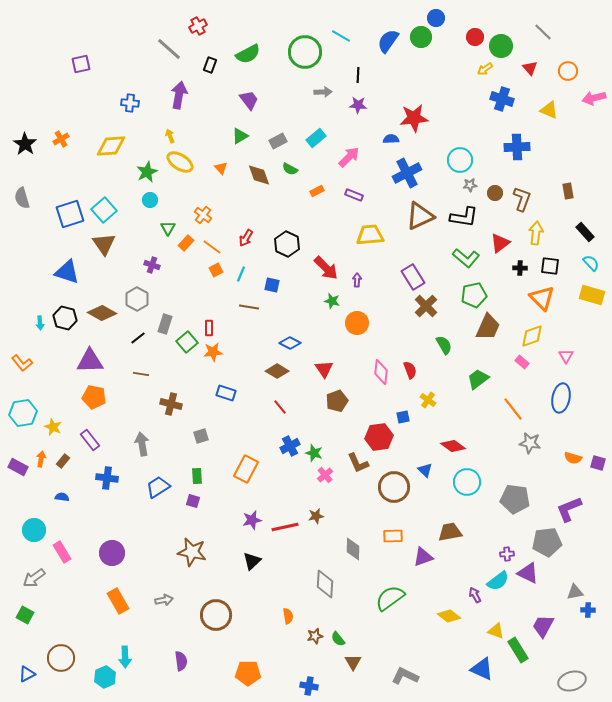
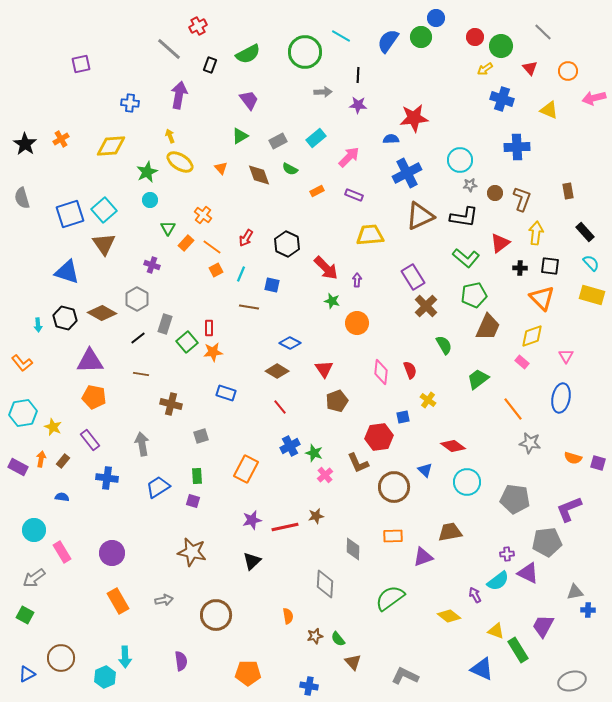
cyan arrow at (40, 323): moved 2 px left, 2 px down
brown triangle at (353, 662): rotated 12 degrees counterclockwise
